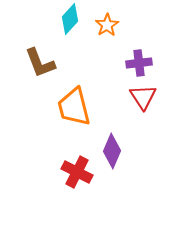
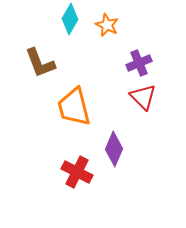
cyan diamond: rotated 12 degrees counterclockwise
orange star: rotated 15 degrees counterclockwise
purple cross: rotated 15 degrees counterclockwise
red triangle: rotated 12 degrees counterclockwise
purple diamond: moved 2 px right, 2 px up
